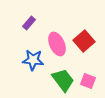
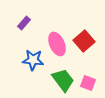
purple rectangle: moved 5 px left
pink square: moved 2 px down
